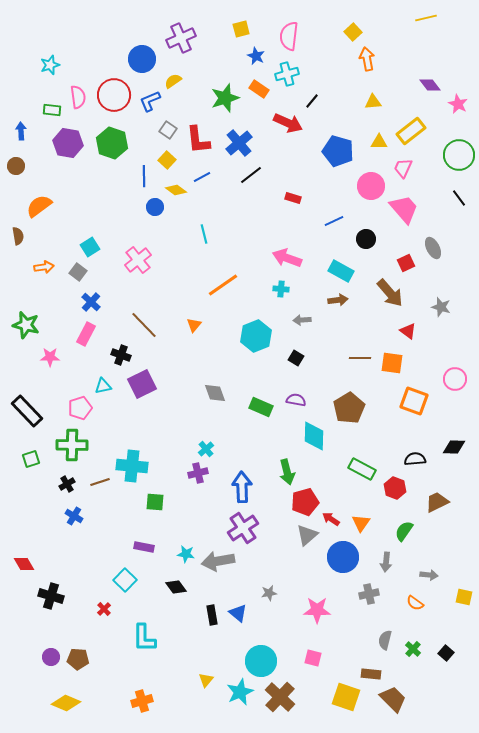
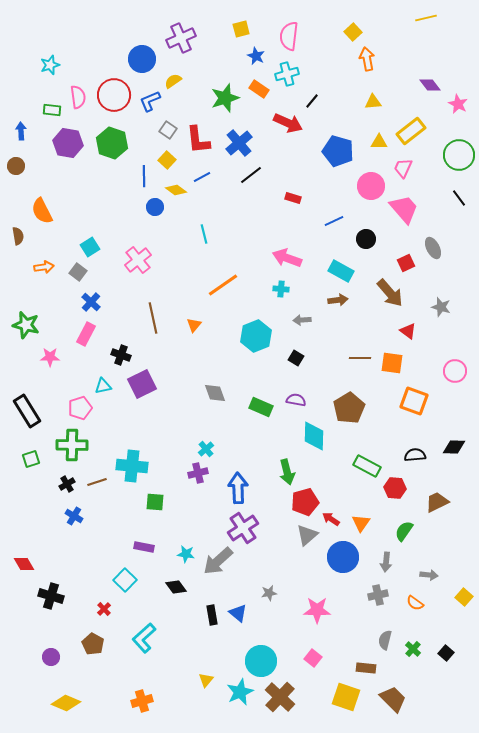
orange semicircle at (39, 206): moved 3 px right, 5 px down; rotated 80 degrees counterclockwise
brown line at (144, 325): moved 9 px right, 7 px up; rotated 32 degrees clockwise
pink circle at (455, 379): moved 8 px up
black rectangle at (27, 411): rotated 12 degrees clockwise
black semicircle at (415, 459): moved 4 px up
green rectangle at (362, 469): moved 5 px right, 3 px up
brown line at (100, 482): moved 3 px left
blue arrow at (242, 487): moved 4 px left, 1 px down
red hexagon at (395, 488): rotated 15 degrees counterclockwise
gray arrow at (218, 561): rotated 32 degrees counterclockwise
gray cross at (369, 594): moved 9 px right, 1 px down
yellow square at (464, 597): rotated 30 degrees clockwise
cyan L-shape at (144, 638): rotated 48 degrees clockwise
pink square at (313, 658): rotated 24 degrees clockwise
brown pentagon at (78, 659): moved 15 px right, 15 px up; rotated 25 degrees clockwise
brown rectangle at (371, 674): moved 5 px left, 6 px up
